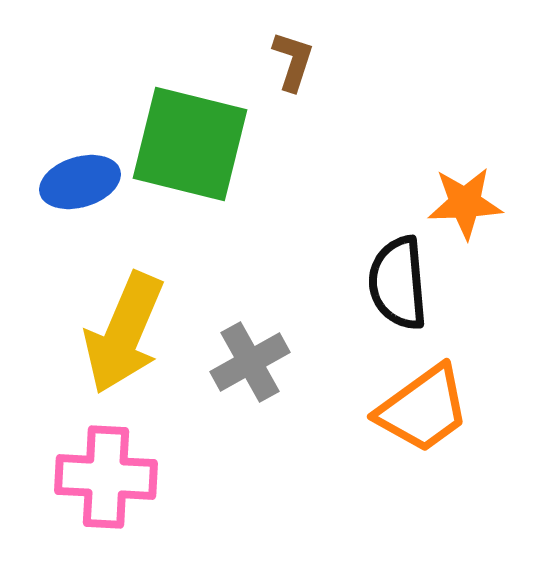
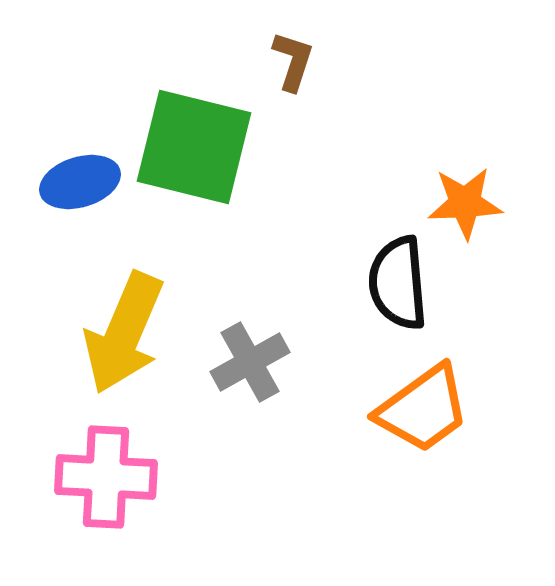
green square: moved 4 px right, 3 px down
